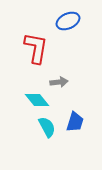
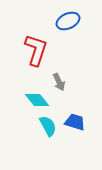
red L-shape: moved 2 px down; rotated 8 degrees clockwise
gray arrow: rotated 72 degrees clockwise
blue trapezoid: rotated 90 degrees counterclockwise
cyan semicircle: moved 1 px right, 1 px up
